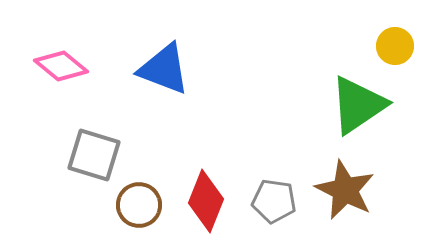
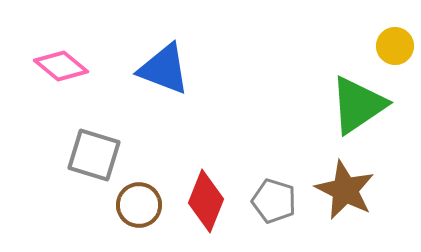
gray pentagon: rotated 9 degrees clockwise
